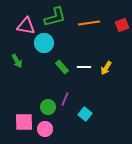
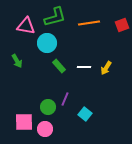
cyan circle: moved 3 px right
green rectangle: moved 3 px left, 1 px up
